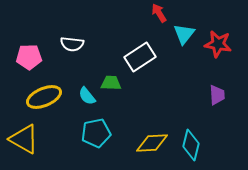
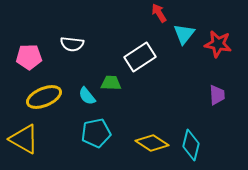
yellow diamond: rotated 36 degrees clockwise
